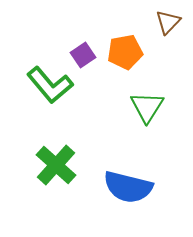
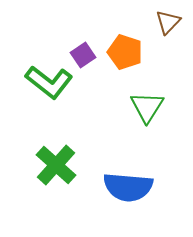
orange pentagon: rotated 28 degrees clockwise
green L-shape: moved 1 px left, 3 px up; rotated 12 degrees counterclockwise
blue semicircle: rotated 9 degrees counterclockwise
